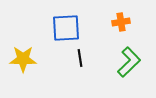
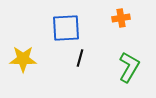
orange cross: moved 4 px up
black line: rotated 24 degrees clockwise
green L-shape: moved 5 px down; rotated 16 degrees counterclockwise
